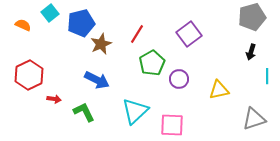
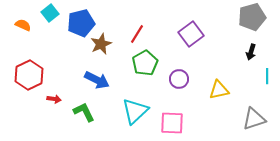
purple square: moved 2 px right
green pentagon: moved 7 px left
pink square: moved 2 px up
